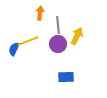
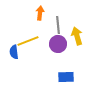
yellow arrow: rotated 42 degrees counterclockwise
blue semicircle: moved 3 px down; rotated 32 degrees counterclockwise
